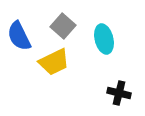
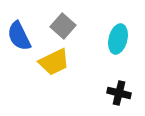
cyan ellipse: moved 14 px right; rotated 28 degrees clockwise
